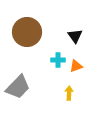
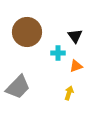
cyan cross: moved 7 px up
yellow arrow: rotated 16 degrees clockwise
